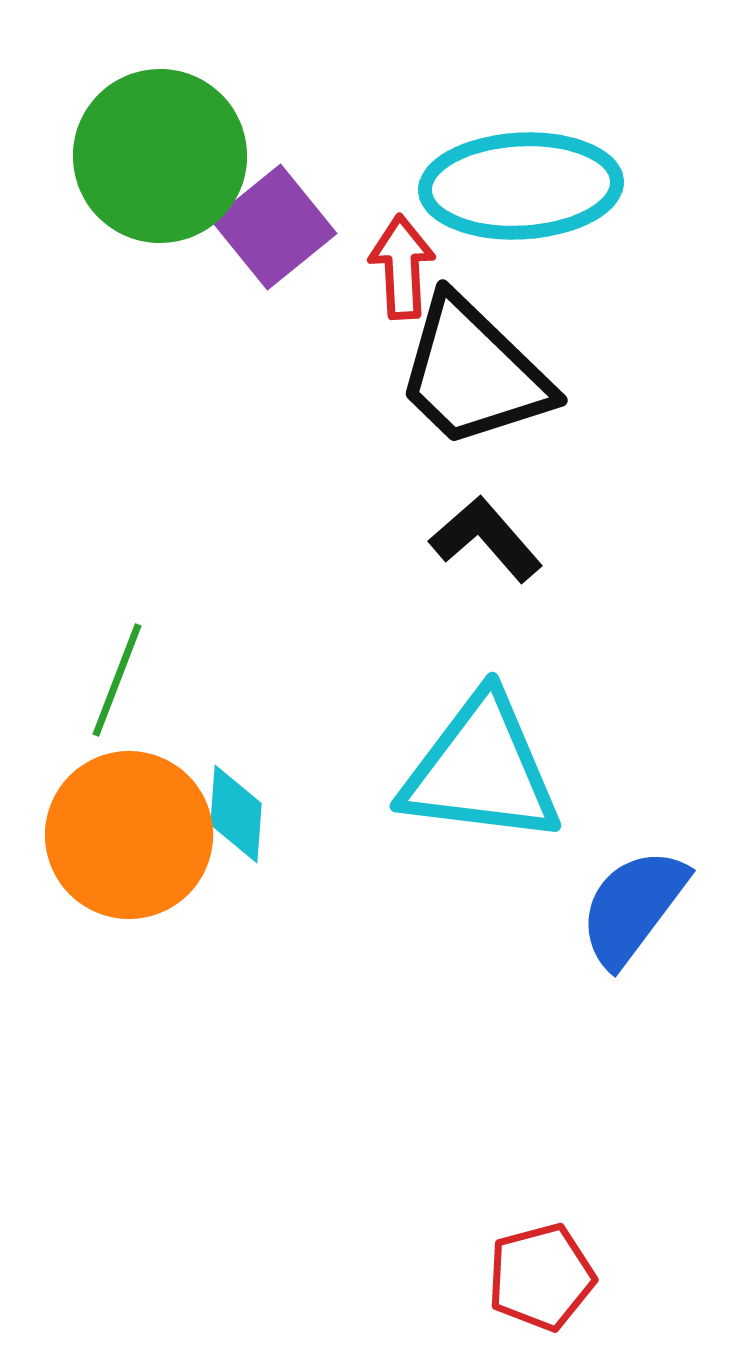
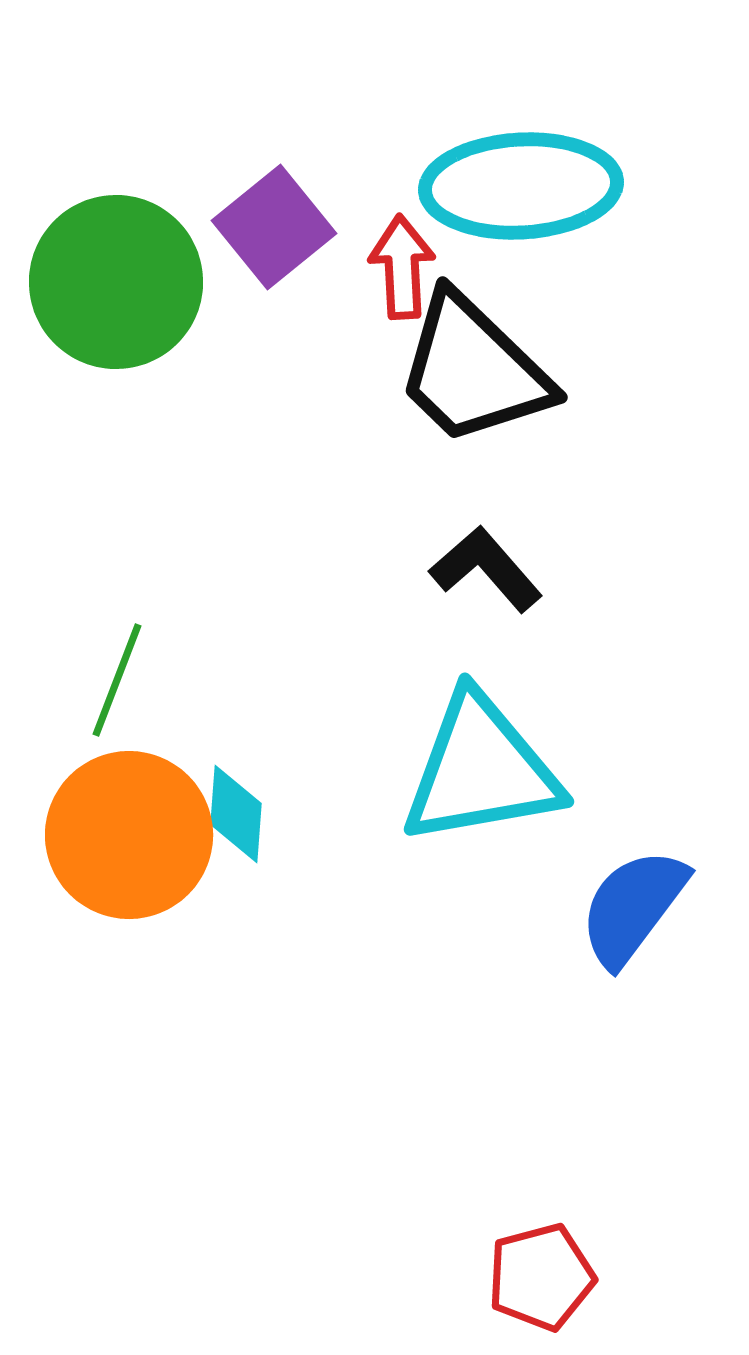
green circle: moved 44 px left, 126 px down
black trapezoid: moved 3 px up
black L-shape: moved 30 px down
cyan triangle: rotated 17 degrees counterclockwise
